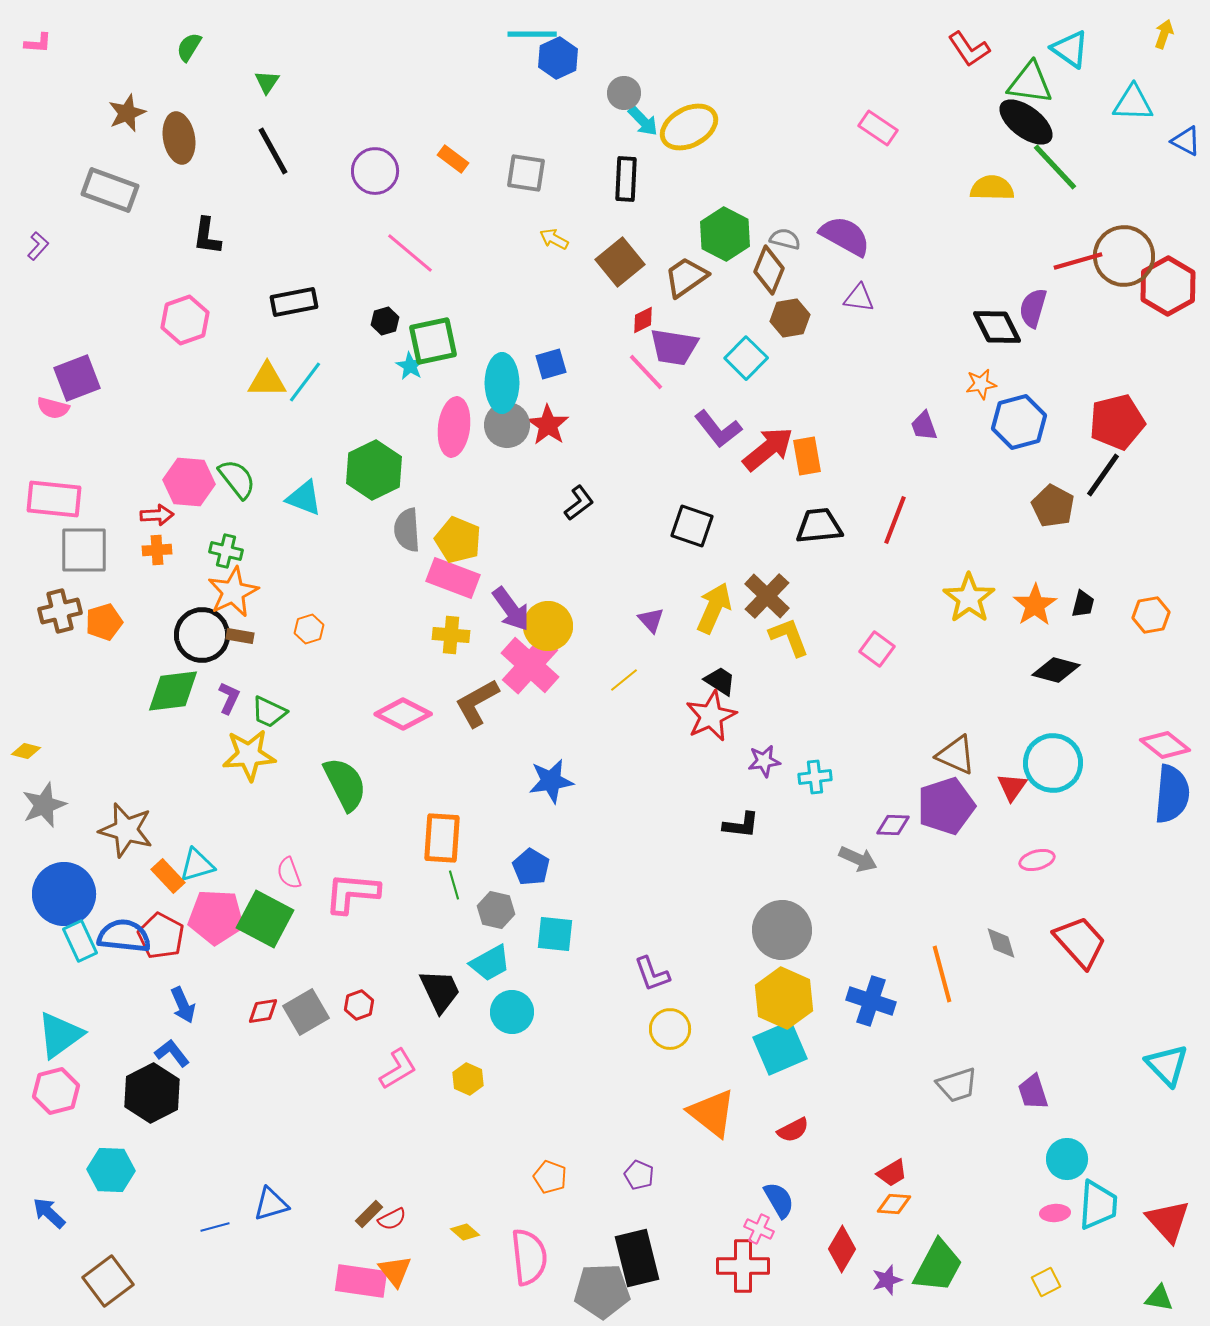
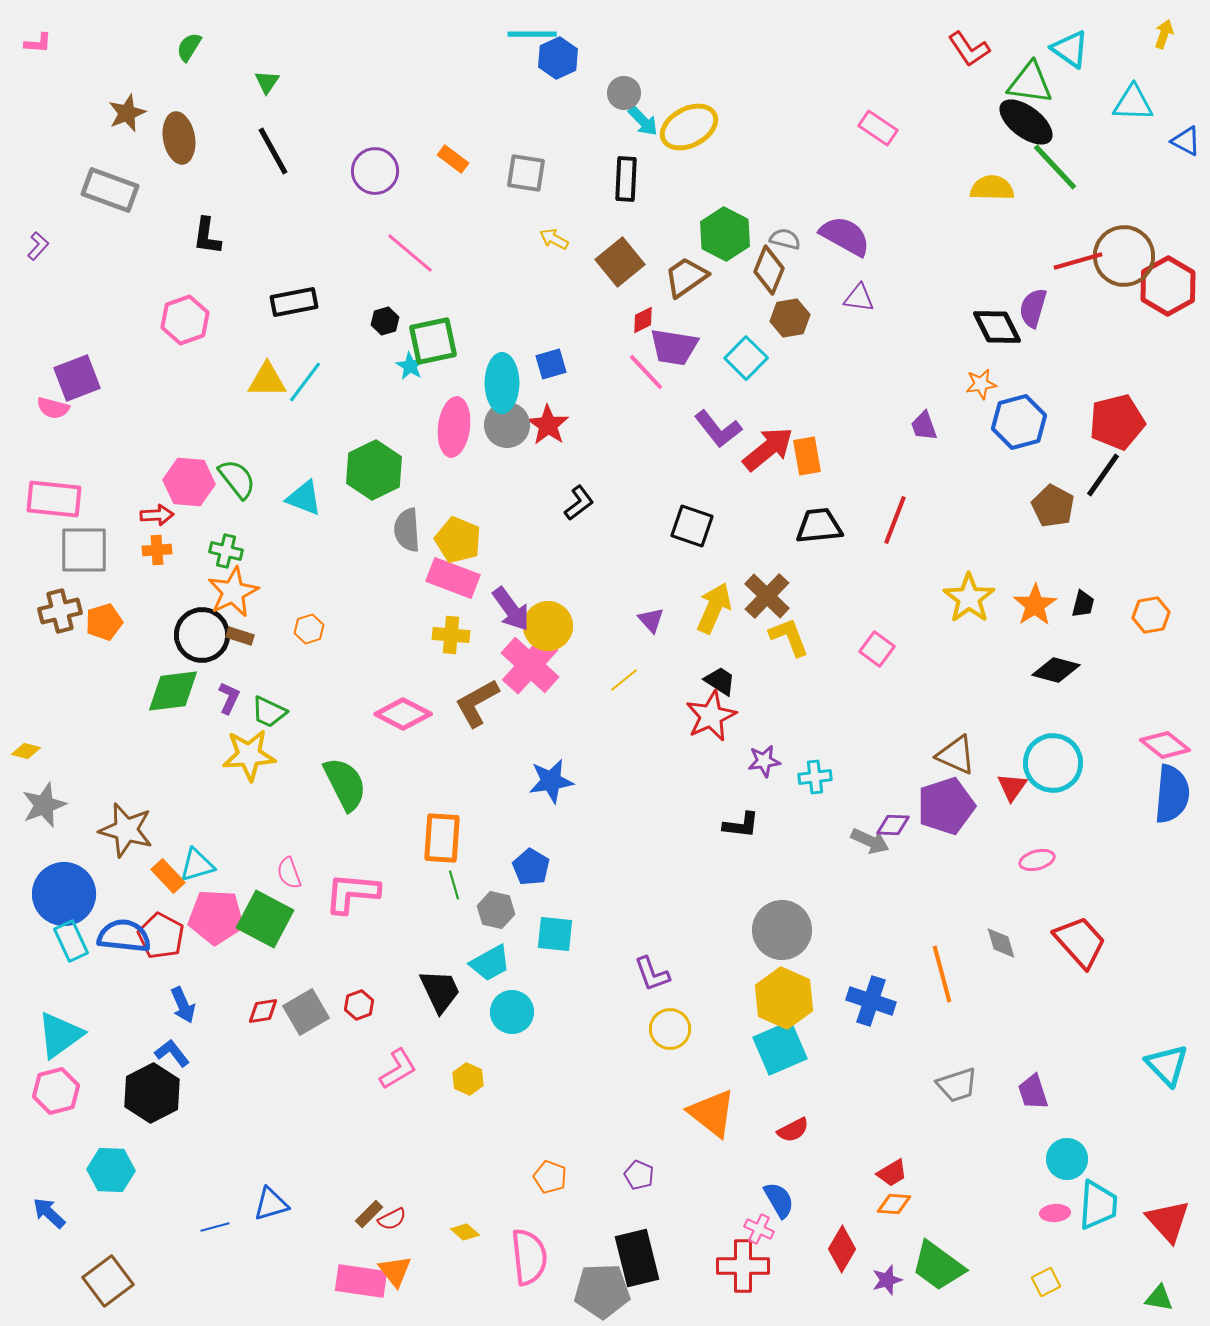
brown rectangle at (240, 636): rotated 8 degrees clockwise
gray arrow at (858, 859): moved 12 px right, 18 px up
cyan rectangle at (80, 941): moved 9 px left
green trapezoid at (938, 1266): rotated 98 degrees clockwise
